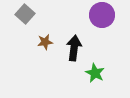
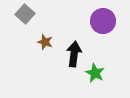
purple circle: moved 1 px right, 6 px down
brown star: rotated 28 degrees clockwise
black arrow: moved 6 px down
